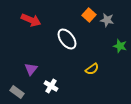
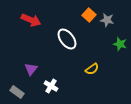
green star: moved 2 px up
